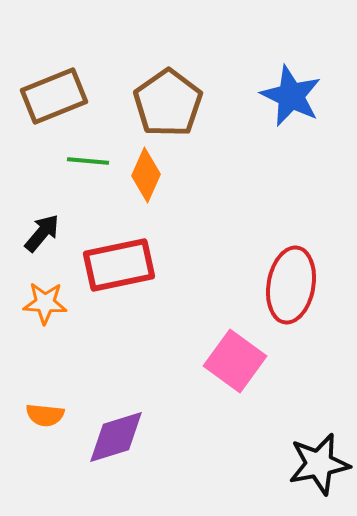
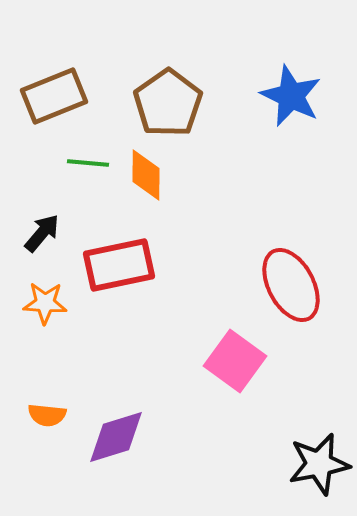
green line: moved 2 px down
orange diamond: rotated 24 degrees counterclockwise
red ellipse: rotated 38 degrees counterclockwise
orange semicircle: moved 2 px right
